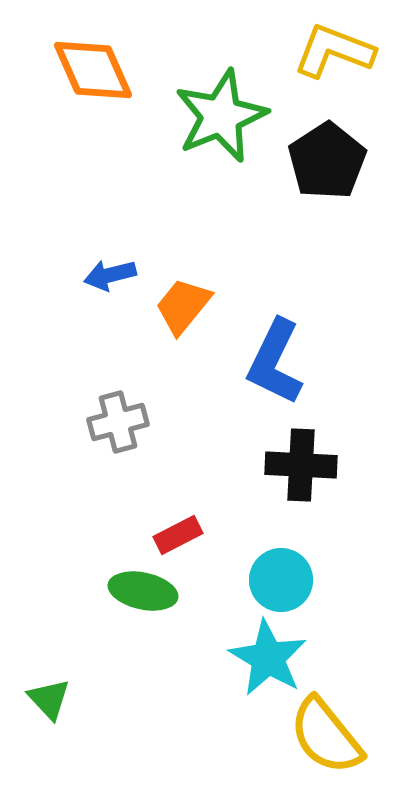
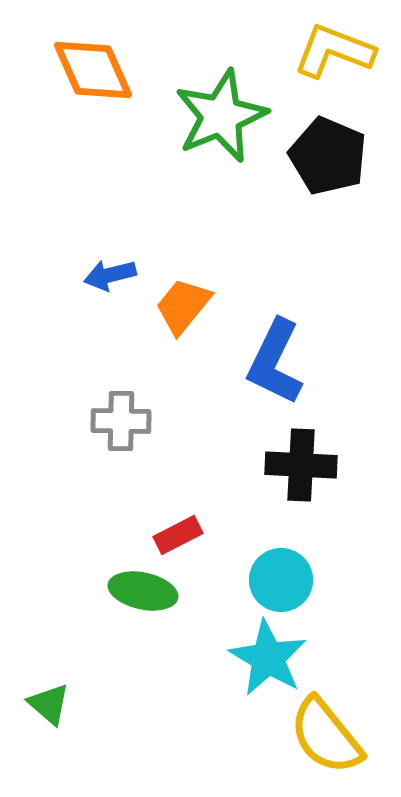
black pentagon: moved 1 px right, 5 px up; rotated 16 degrees counterclockwise
gray cross: moved 3 px right, 1 px up; rotated 16 degrees clockwise
green triangle: moved 5 px down; rotated 6 degrees counterclockwise
